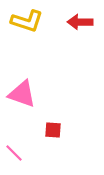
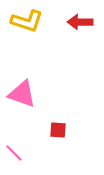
red square: moved 5 px right
